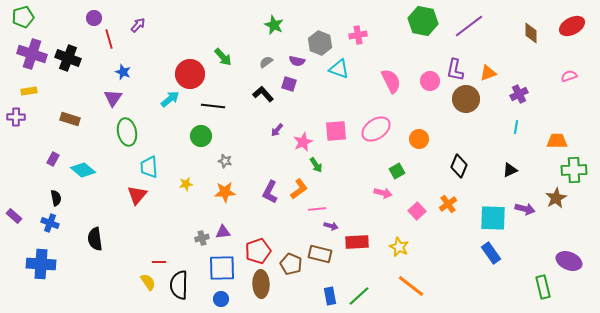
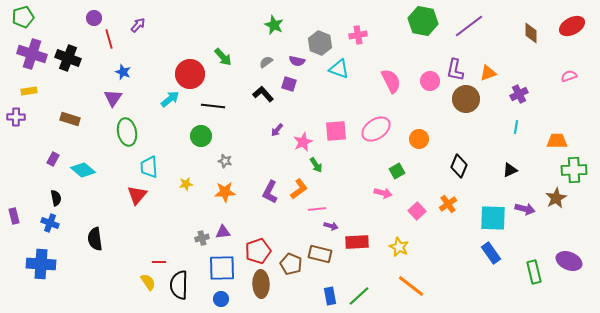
purple rectangle at (14, 216): rotated 35 degrees clockwise
green rectangle at (543, 287): moved 9 px left, 15 px up
